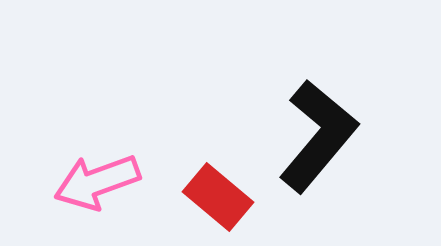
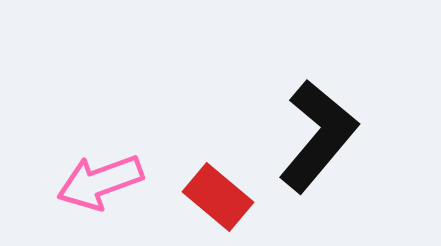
pink arrow: moved 3 px right
